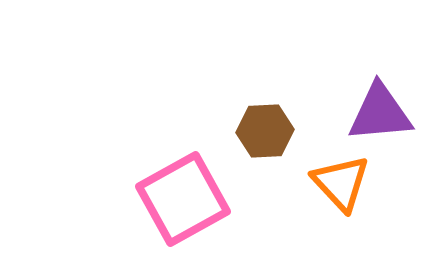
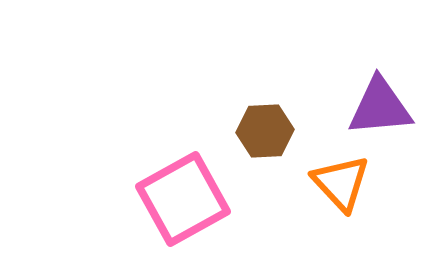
purple triangle: moved 6 px up
